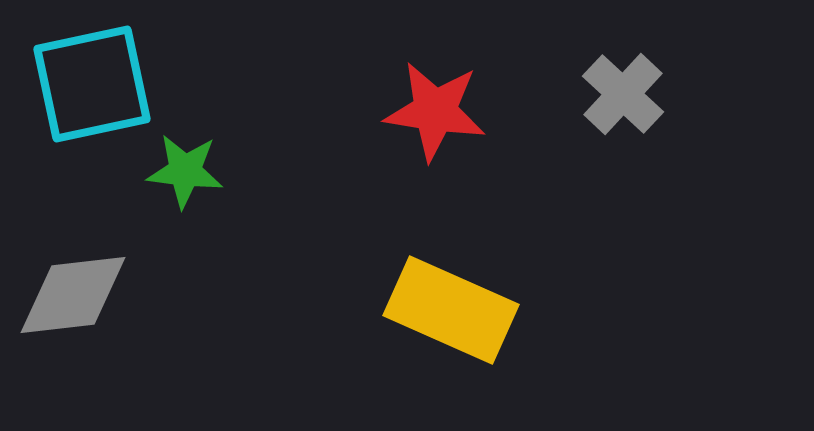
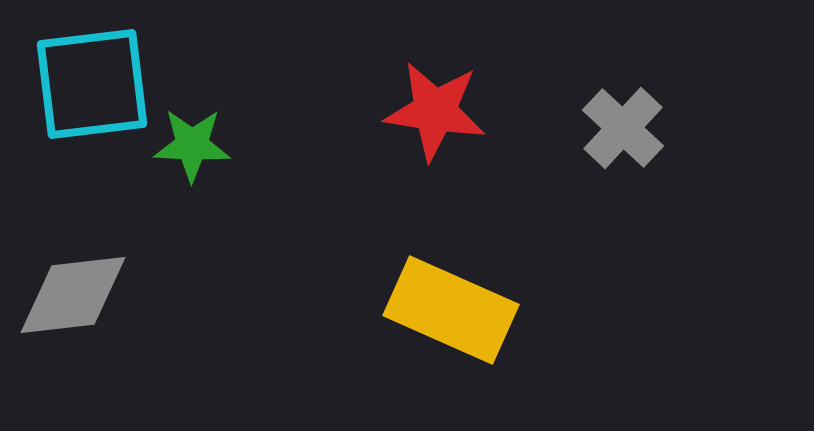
cyan square: rotated 5 degrees clockwise
gray cross: moved 34 px down
green star: moved 7 px right, 26 px up; rotated 4 degrees counterclockwise
